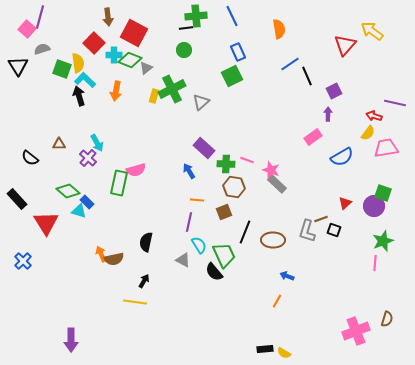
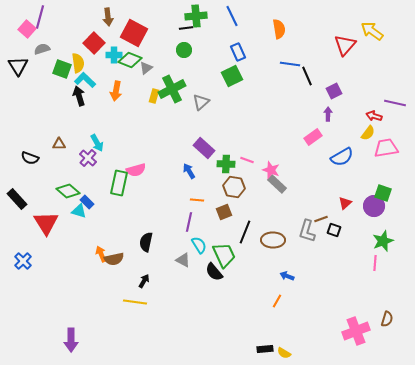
blue line at (290, 64): rotated 42 degrees clockwise
black semicircle at (30, 158): rotated 18 degrees counterclockwise
